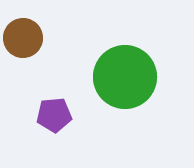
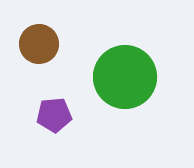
brown circle: moved 16 px right, 6 px down
